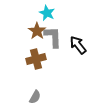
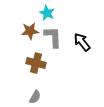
brown star: moved 7 px left; rotated 30 degrees clockwise
black arrow: moved 4 px right, 3 px up
brown cross: moved 4 px down; rotated 30 degrees clockwise
